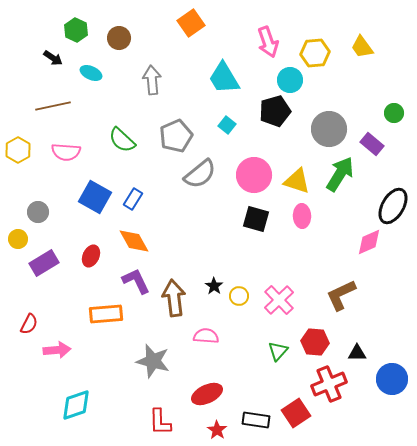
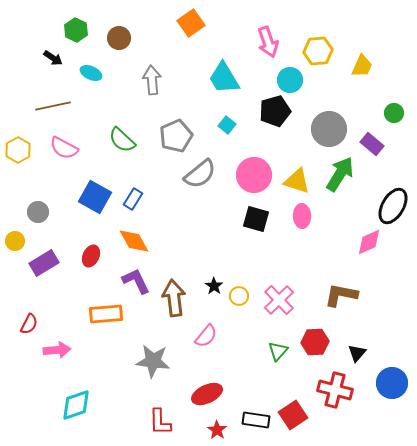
yellow trapezoid at (362, 47): moved 19 px down; rotated 120 degrees counterclockwise
yellow hexagon at (315, 53): moved 3 px right, 2 px up
pink semicircle at (66, 152): moved 2 px left, 4 px up; rotated 24 degrees clockwise
yellow circle at (18, 239): moved 3 px left, 2 px down
brown L-shape at (341, 295): rotated 36 degrees clockwise
pink semicircle at (206, 336): rotated 125 degrees clockwise
red hexagon at (315, 342): rotated 8 degrees counterclockwise
black triangle at (357, 353): rotated 48 degrees counterclockwise
gray star at (153, 361): rotated 8 degrees counterclockwise
blue circle at (392, 379): moved 4 px down
red cross at (329, 384): moved 6 px right, 6 px down; rotated 36 degrees clockwise
red square at (296, 413): moved 3 px left, 2 px down
